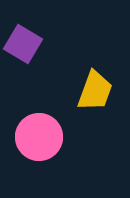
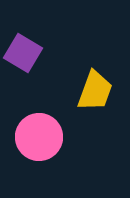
purple square: moved 9 px down
